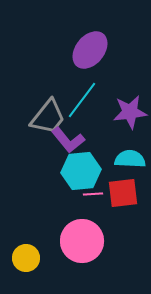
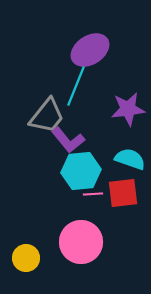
purple ellipse: rotated 18 degrees clockwise
cyan line: moved 6 px left, 14 px up; rotated 15 degrees counterclockwise
purple star: moved 2 px left, 3 px up
gray trapezoid: moved 1 px left, 1 px up
cyan semicircle: rotated 16 degrees clockwise
pink circle: moved 1 px left, 1 px down
